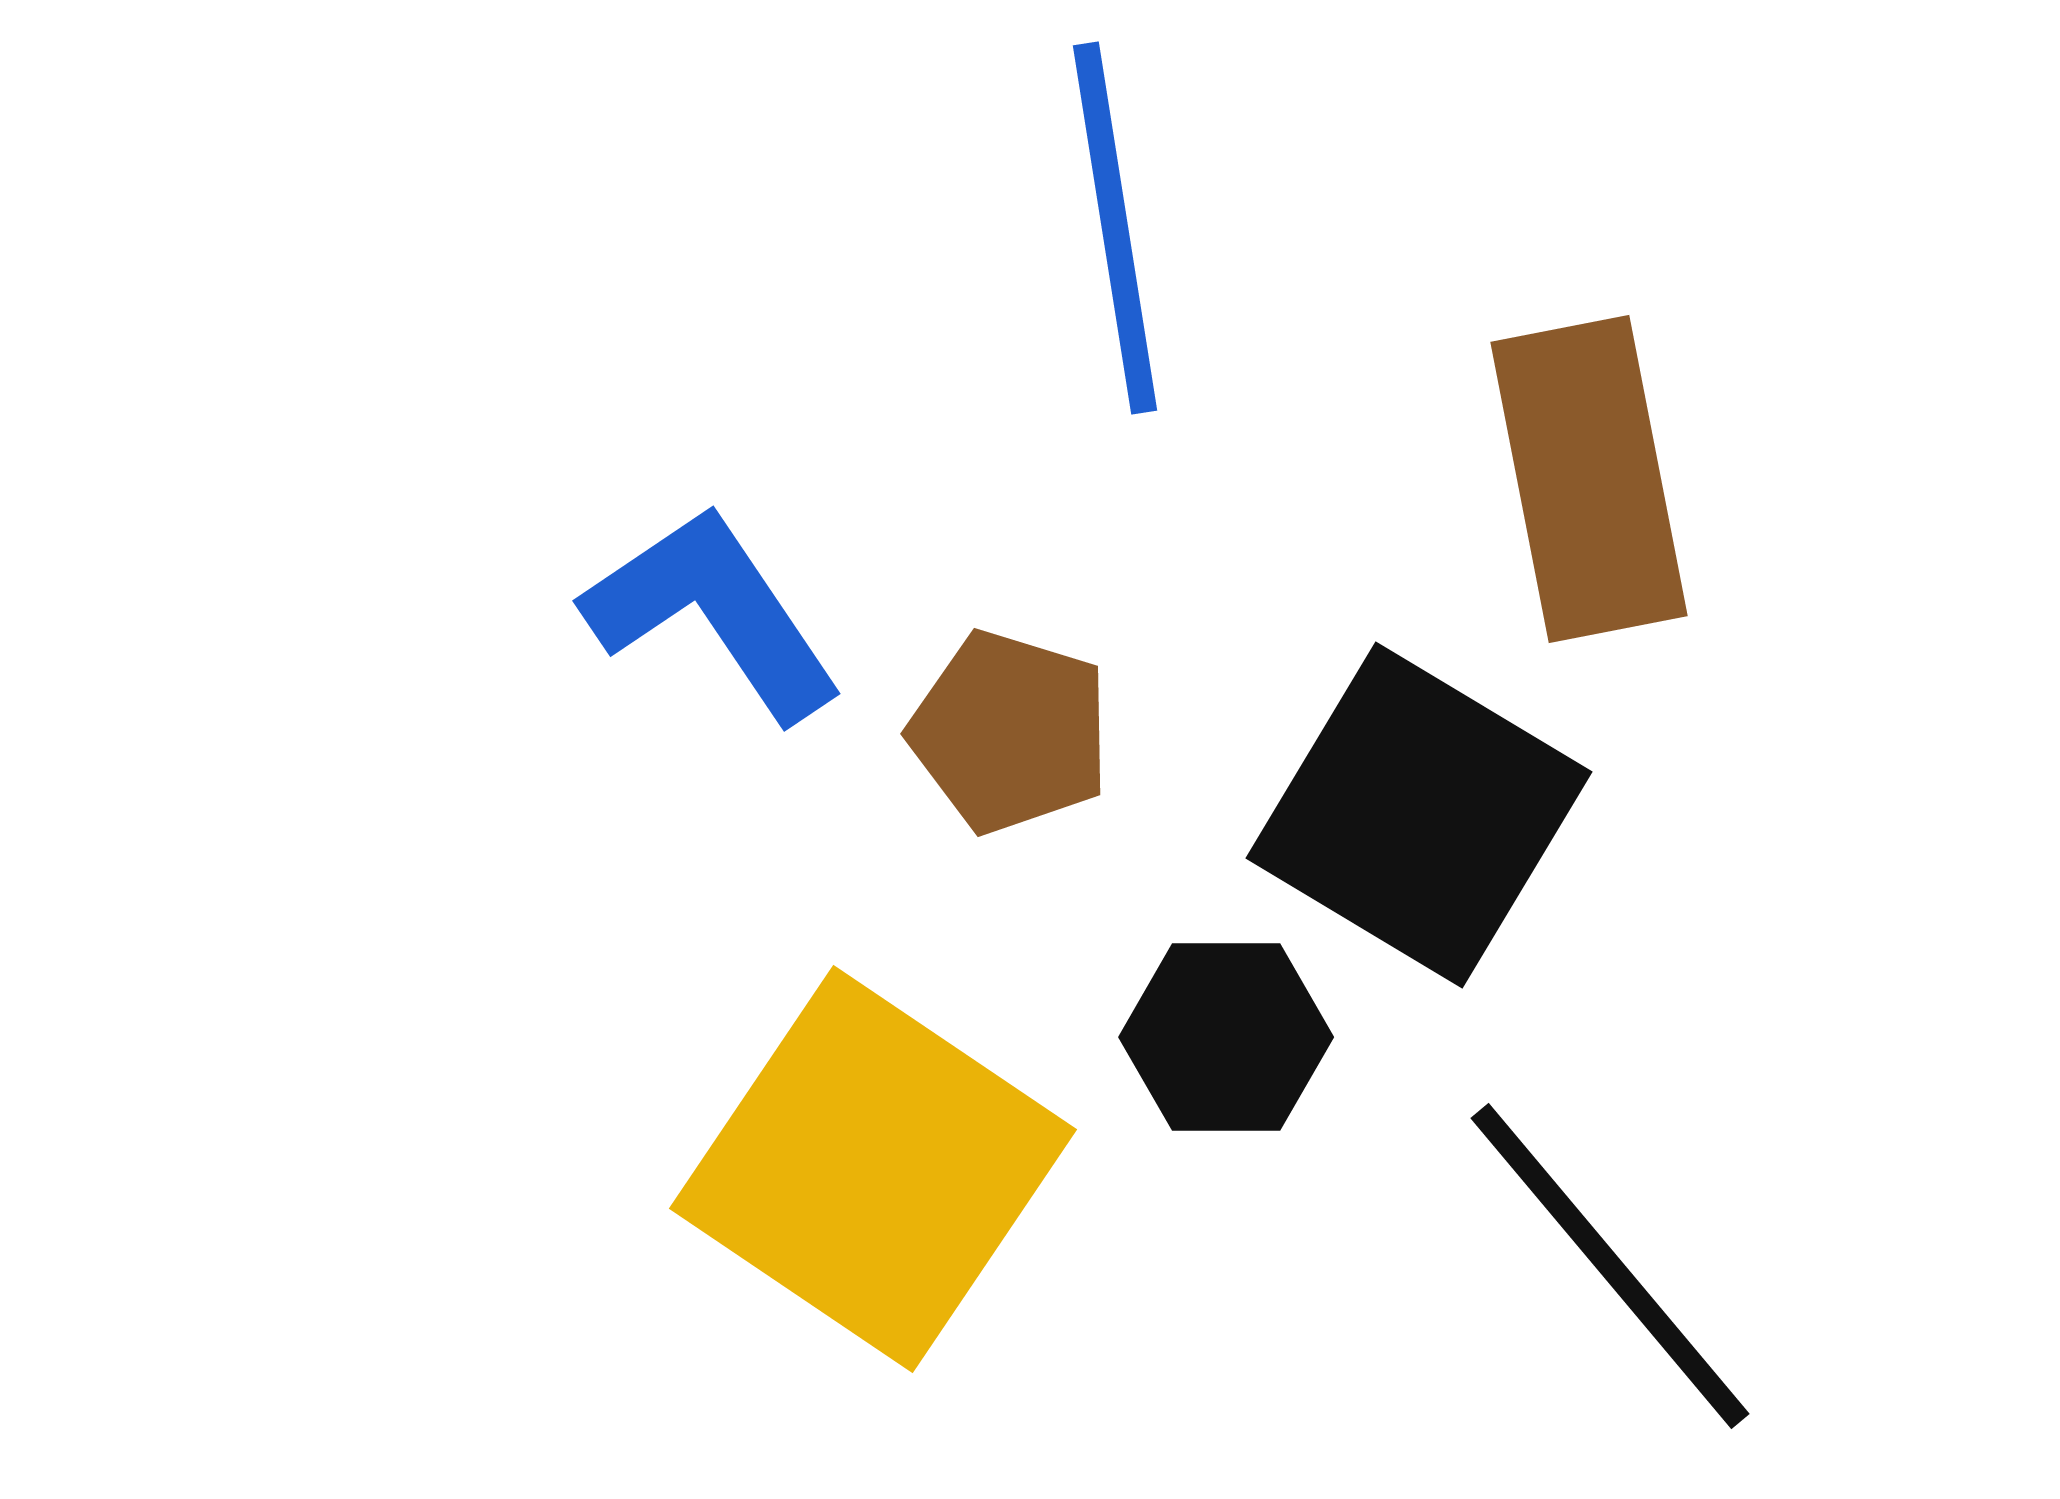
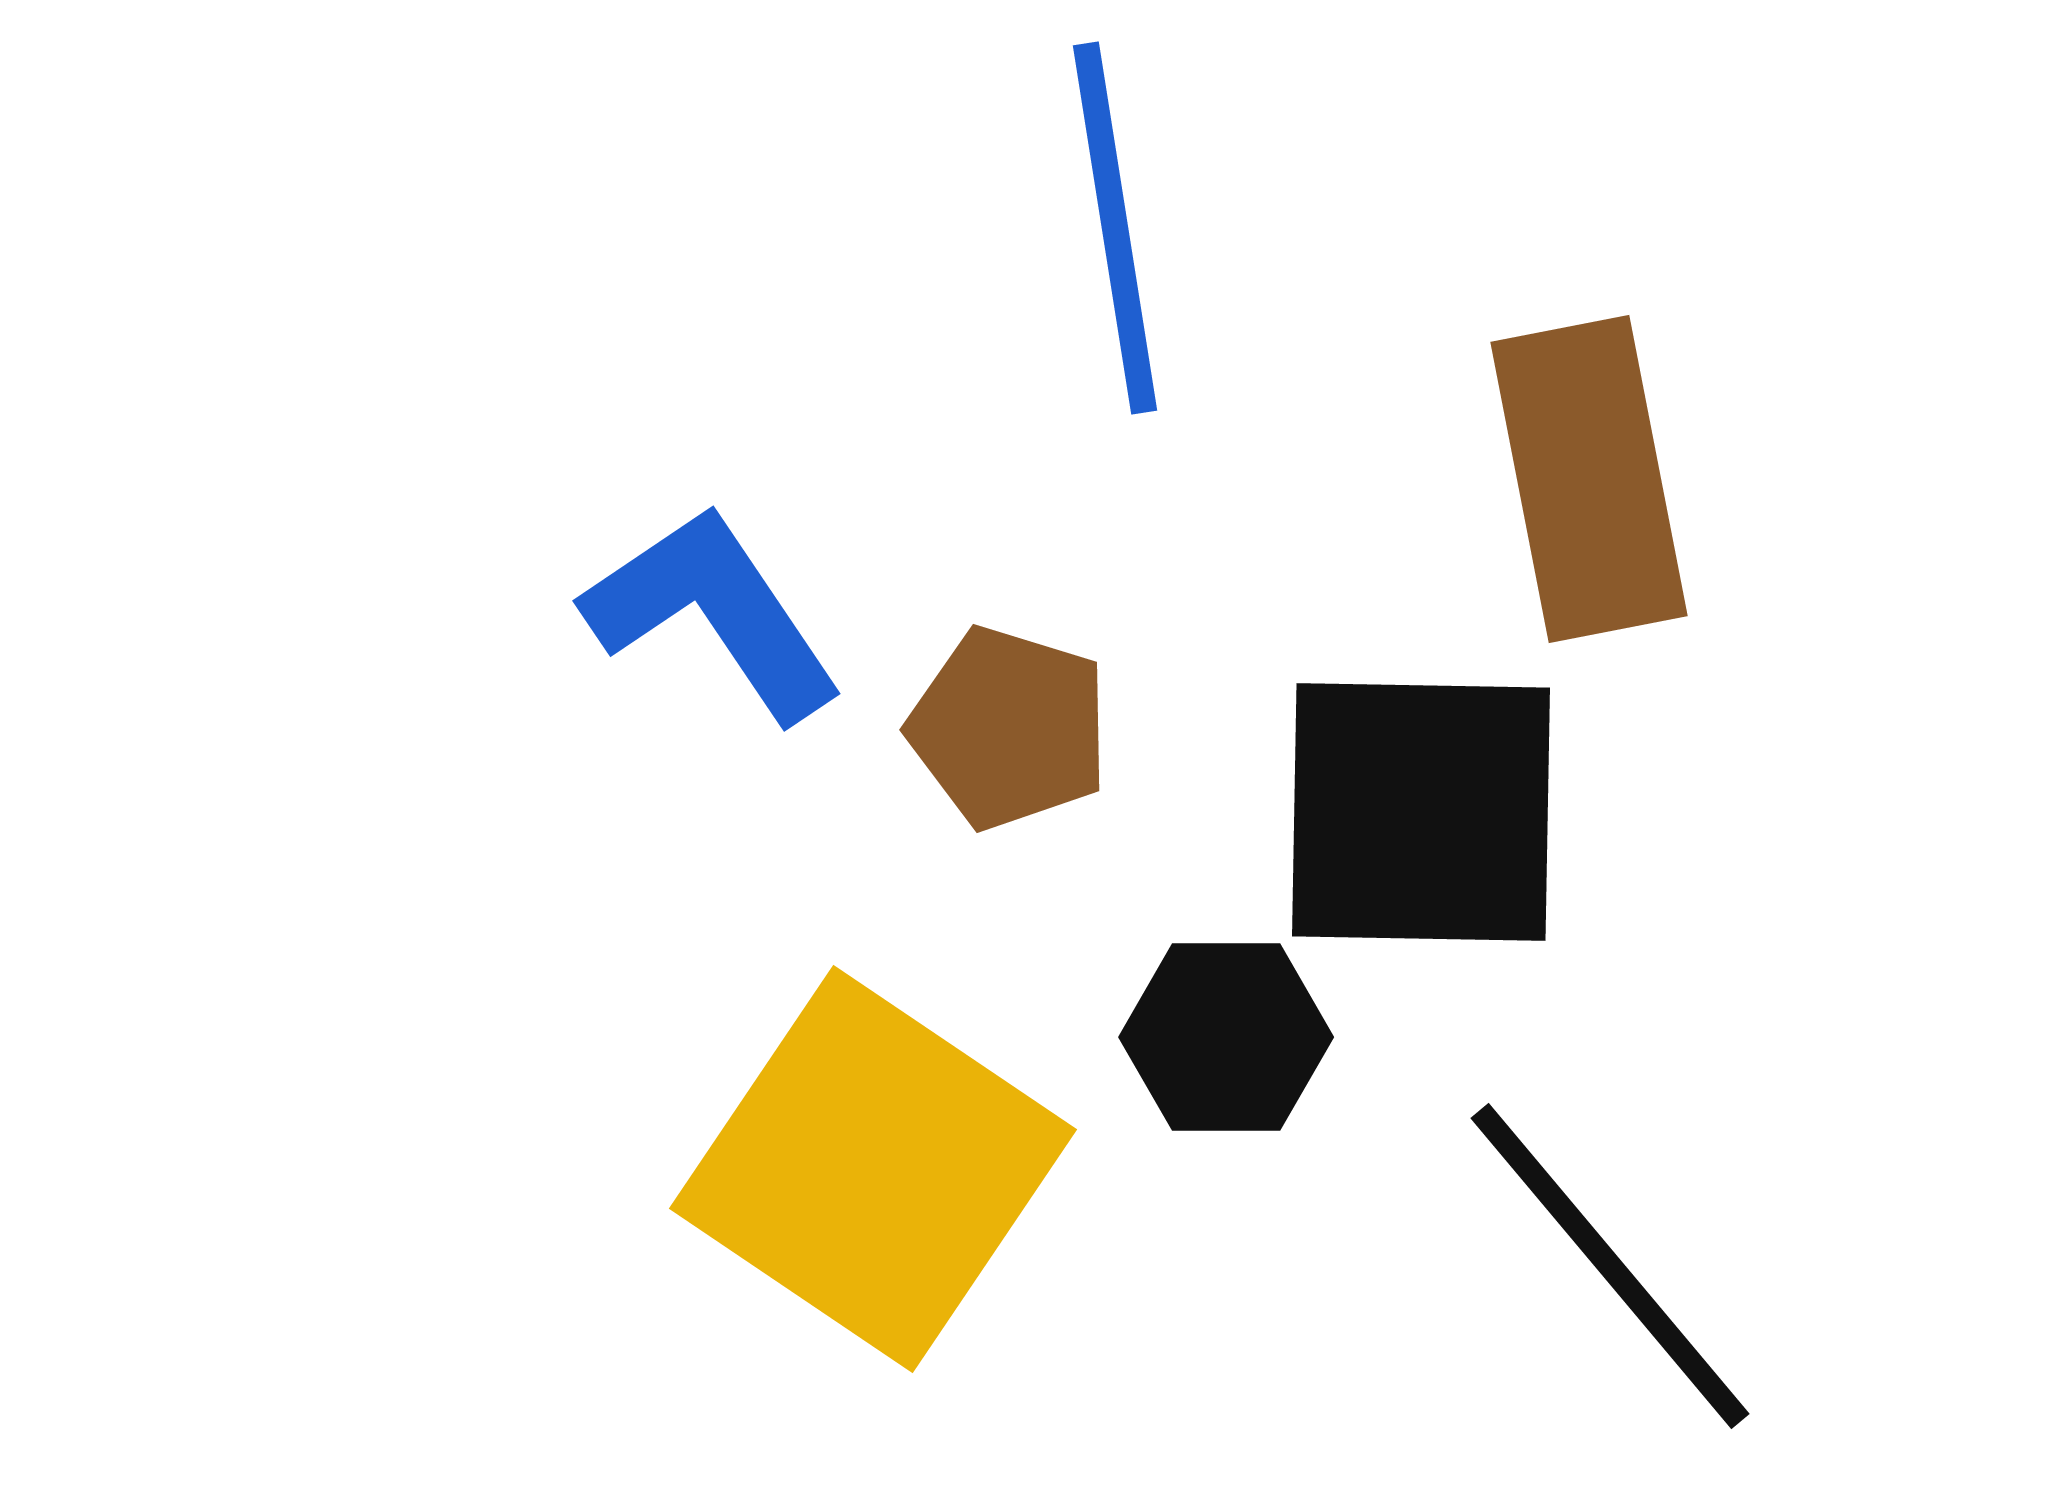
brown pentagon: moved 1 px left, 4 px up
black square: moved 2 px right, 3 px up; rotated 30 degrees counterclockwise
